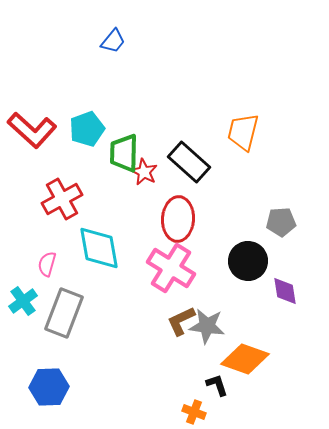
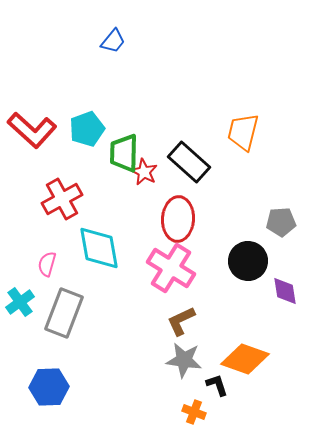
cyan cross: moved 3 px left, 1 px down
gray star: moved 23 px left, 34 px down
